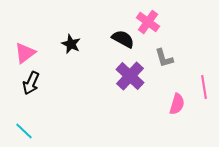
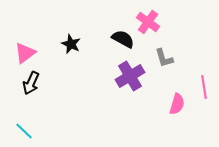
purple cross: rotated 16 degrees clockwise
